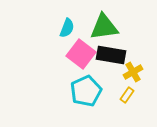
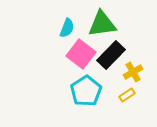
green triangle: moved 2 px left, 3 px up
black rectangle: rotated 56 degrees counterclockwise
cyan pentagon: rotated 8 degrees counterclockwise
yellow rectangle: rotated 21 degrees clockwise
